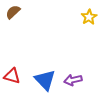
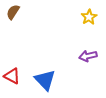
brown semicircle: rotated 14 degrees counterclockwise
red triangle: rotated 12 degrees clockwise
purple arrow: moved 15 px right, 24 px up
